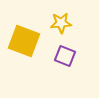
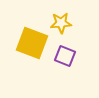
yellow square: moved 8 px right, 2 px down
